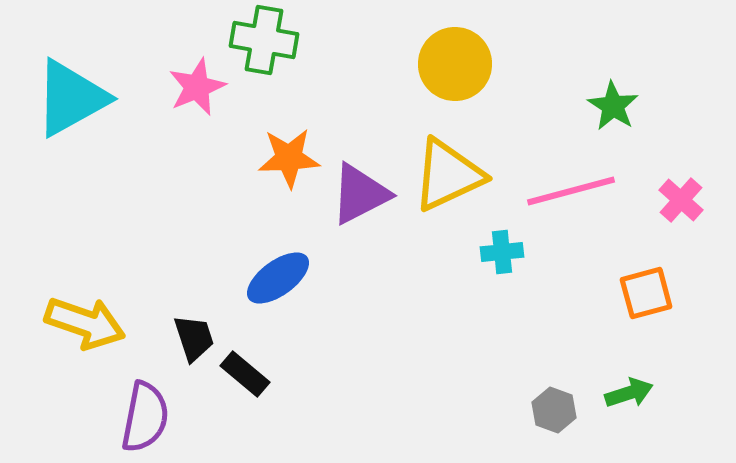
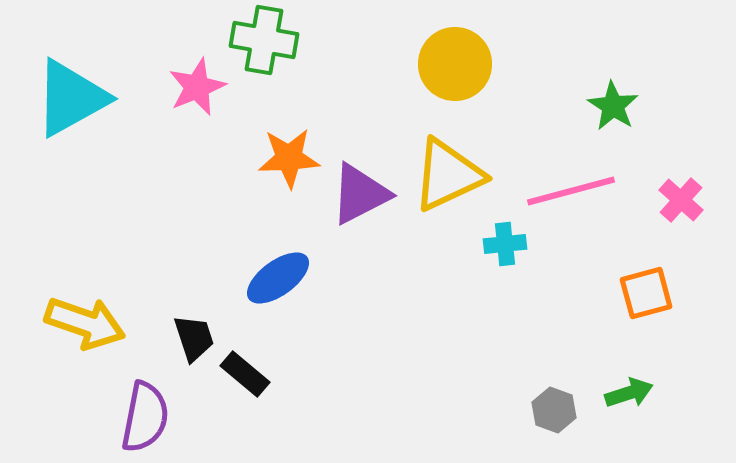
cyan cross: moved 3 px right, 8 px up
